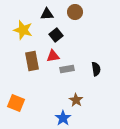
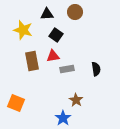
black square: rotated 16 degrees counterclockwise
